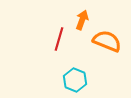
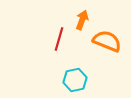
cyan hexagon: rotated 25 degrees clockwise
